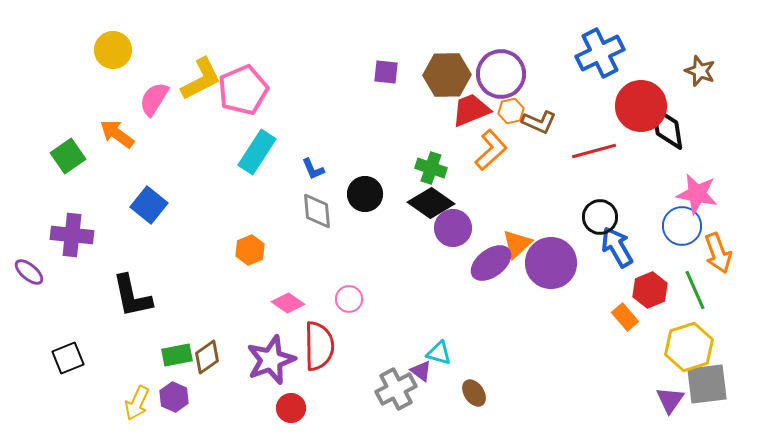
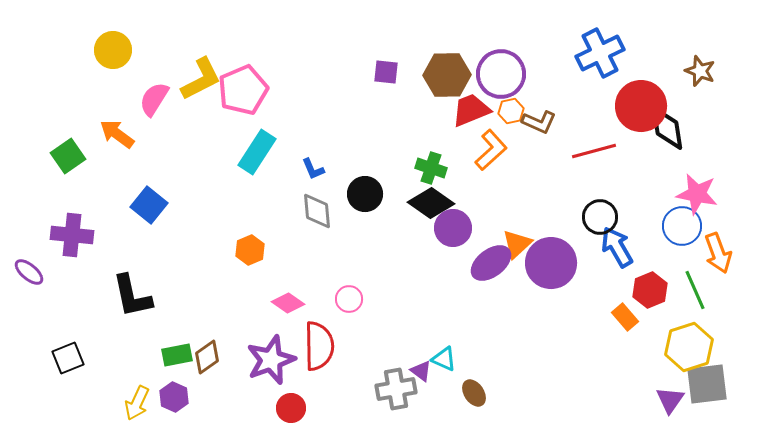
cyan triangle at (439, 353): moved 5 px right, 6 px down; rotated 8 degrees clockwise
gray cross at (396, 389): rotated 18 degrees clockwise
